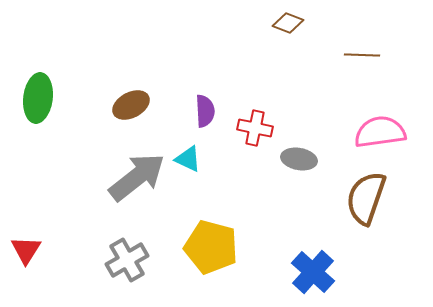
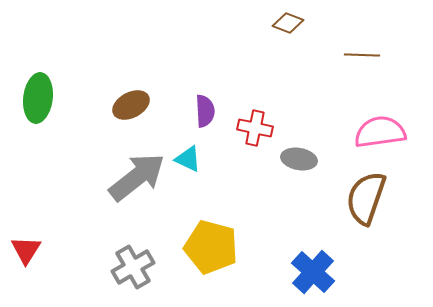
gray cross: moved 6 px right, 7 px down
